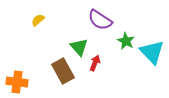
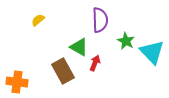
purple semicircle: rotated 125 degrees counterclockwise
green triangle: rotated 18 degrees counterclockwise
